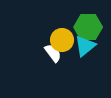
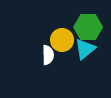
cyan triangle: moved 3 px down
white semicircle: moved 5 px left, 2 px down; rotated 36 degrees clockwise
